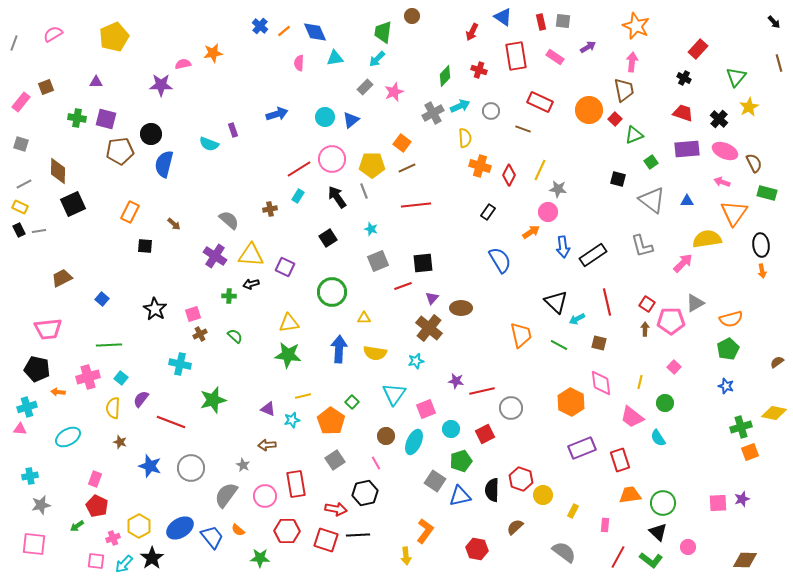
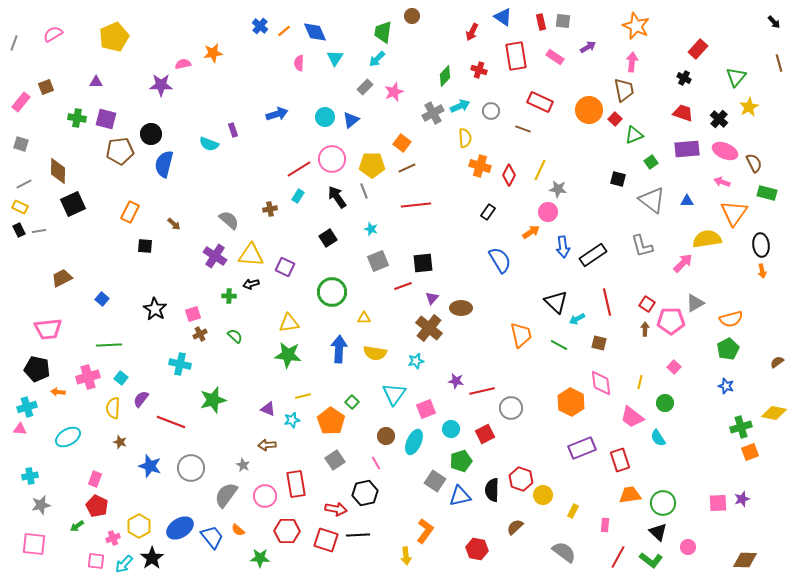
cyan triangle at (335, 58): rotated 48 degrees counterclockwise
